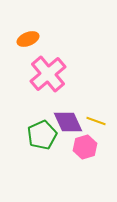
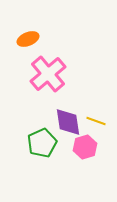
purple diamond: rotated 16 degrees clockwise
green pentagon: moved 8 px down
